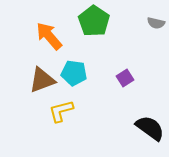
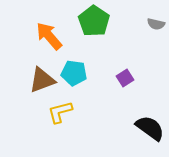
gray semicircle: moved 1 px down
yellow L-shape: moved 1 px left, 1 px down
